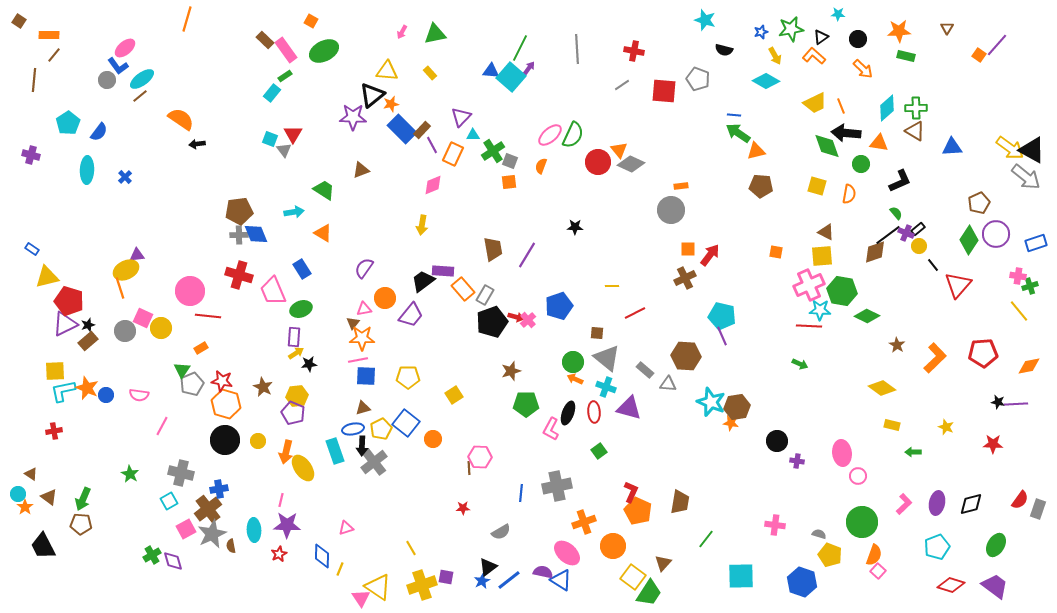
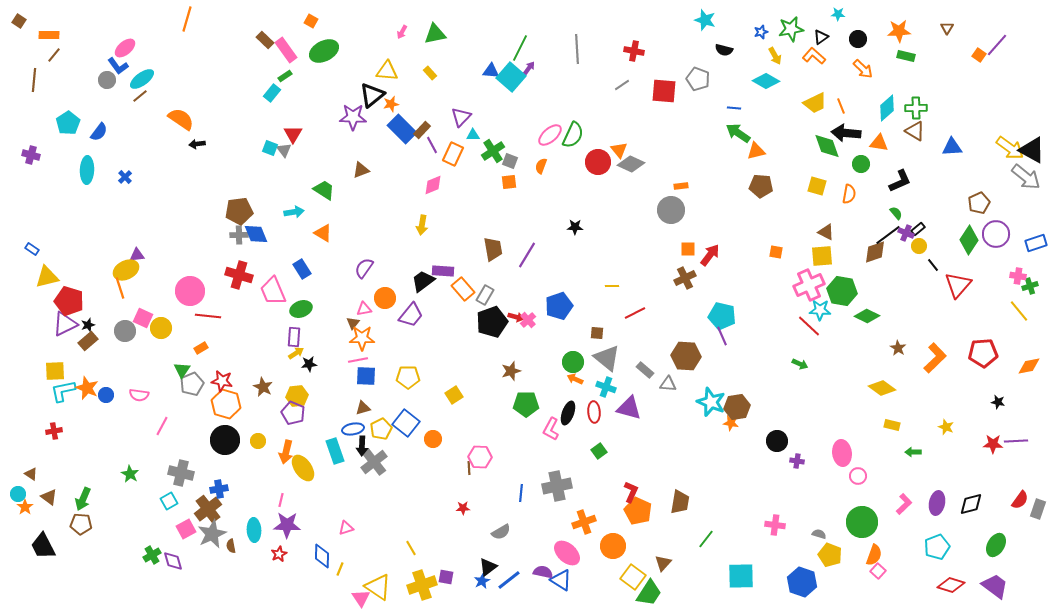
blue line at (734, 115): moved 7 px up
cyan square at (270, 139): moved 9 px down
red line at (809, 326): rotated 40 degrees clockwise
brown star at (897, 345): moved 1 px right, 3 px down
purple line at (1016, 404): moved 37 px down
